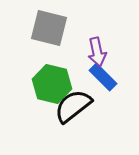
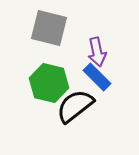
blue rectangle: moved 6 px left
green hexagon: moved 3 px left, 1 px up
black semicircle: moved 2 px right
